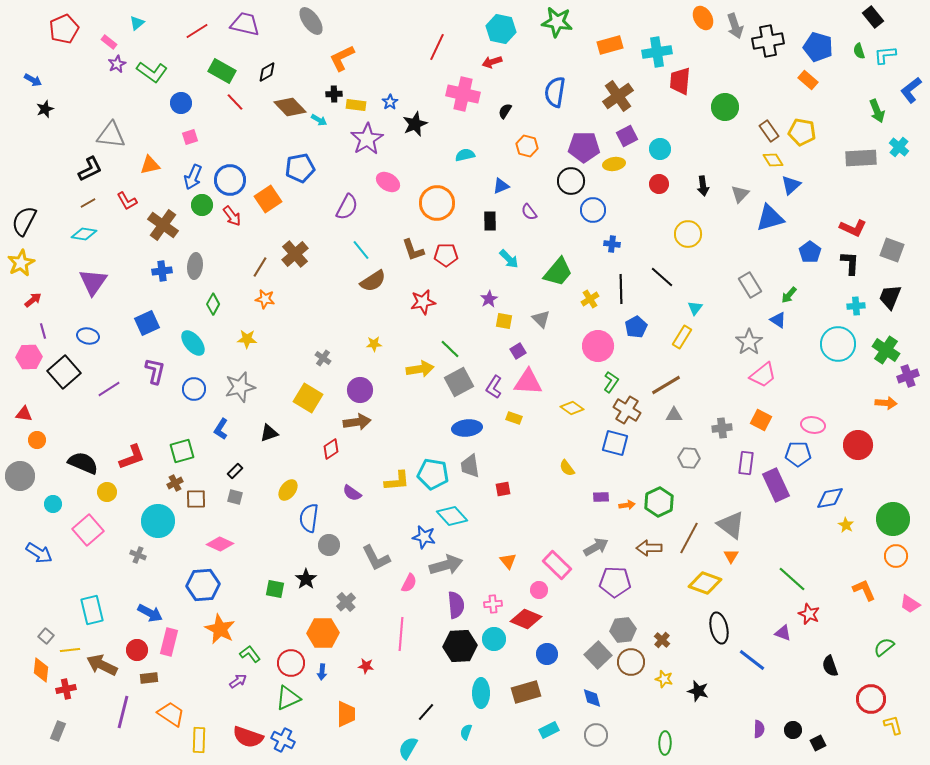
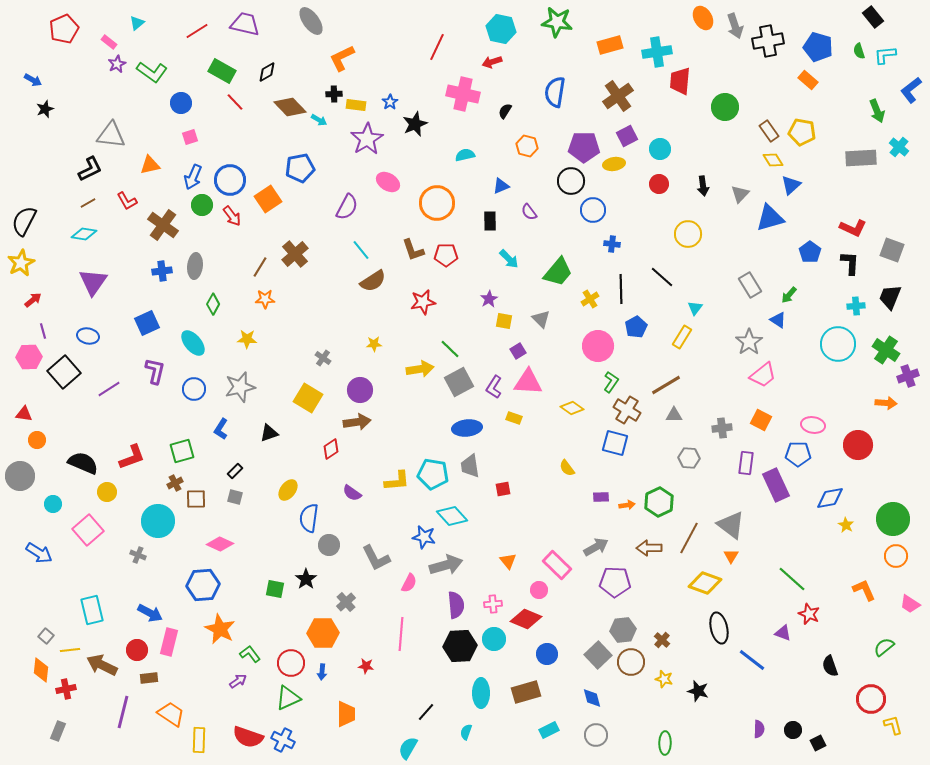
orange star at (265, 299): rotated 12 degrees counterclockwise
